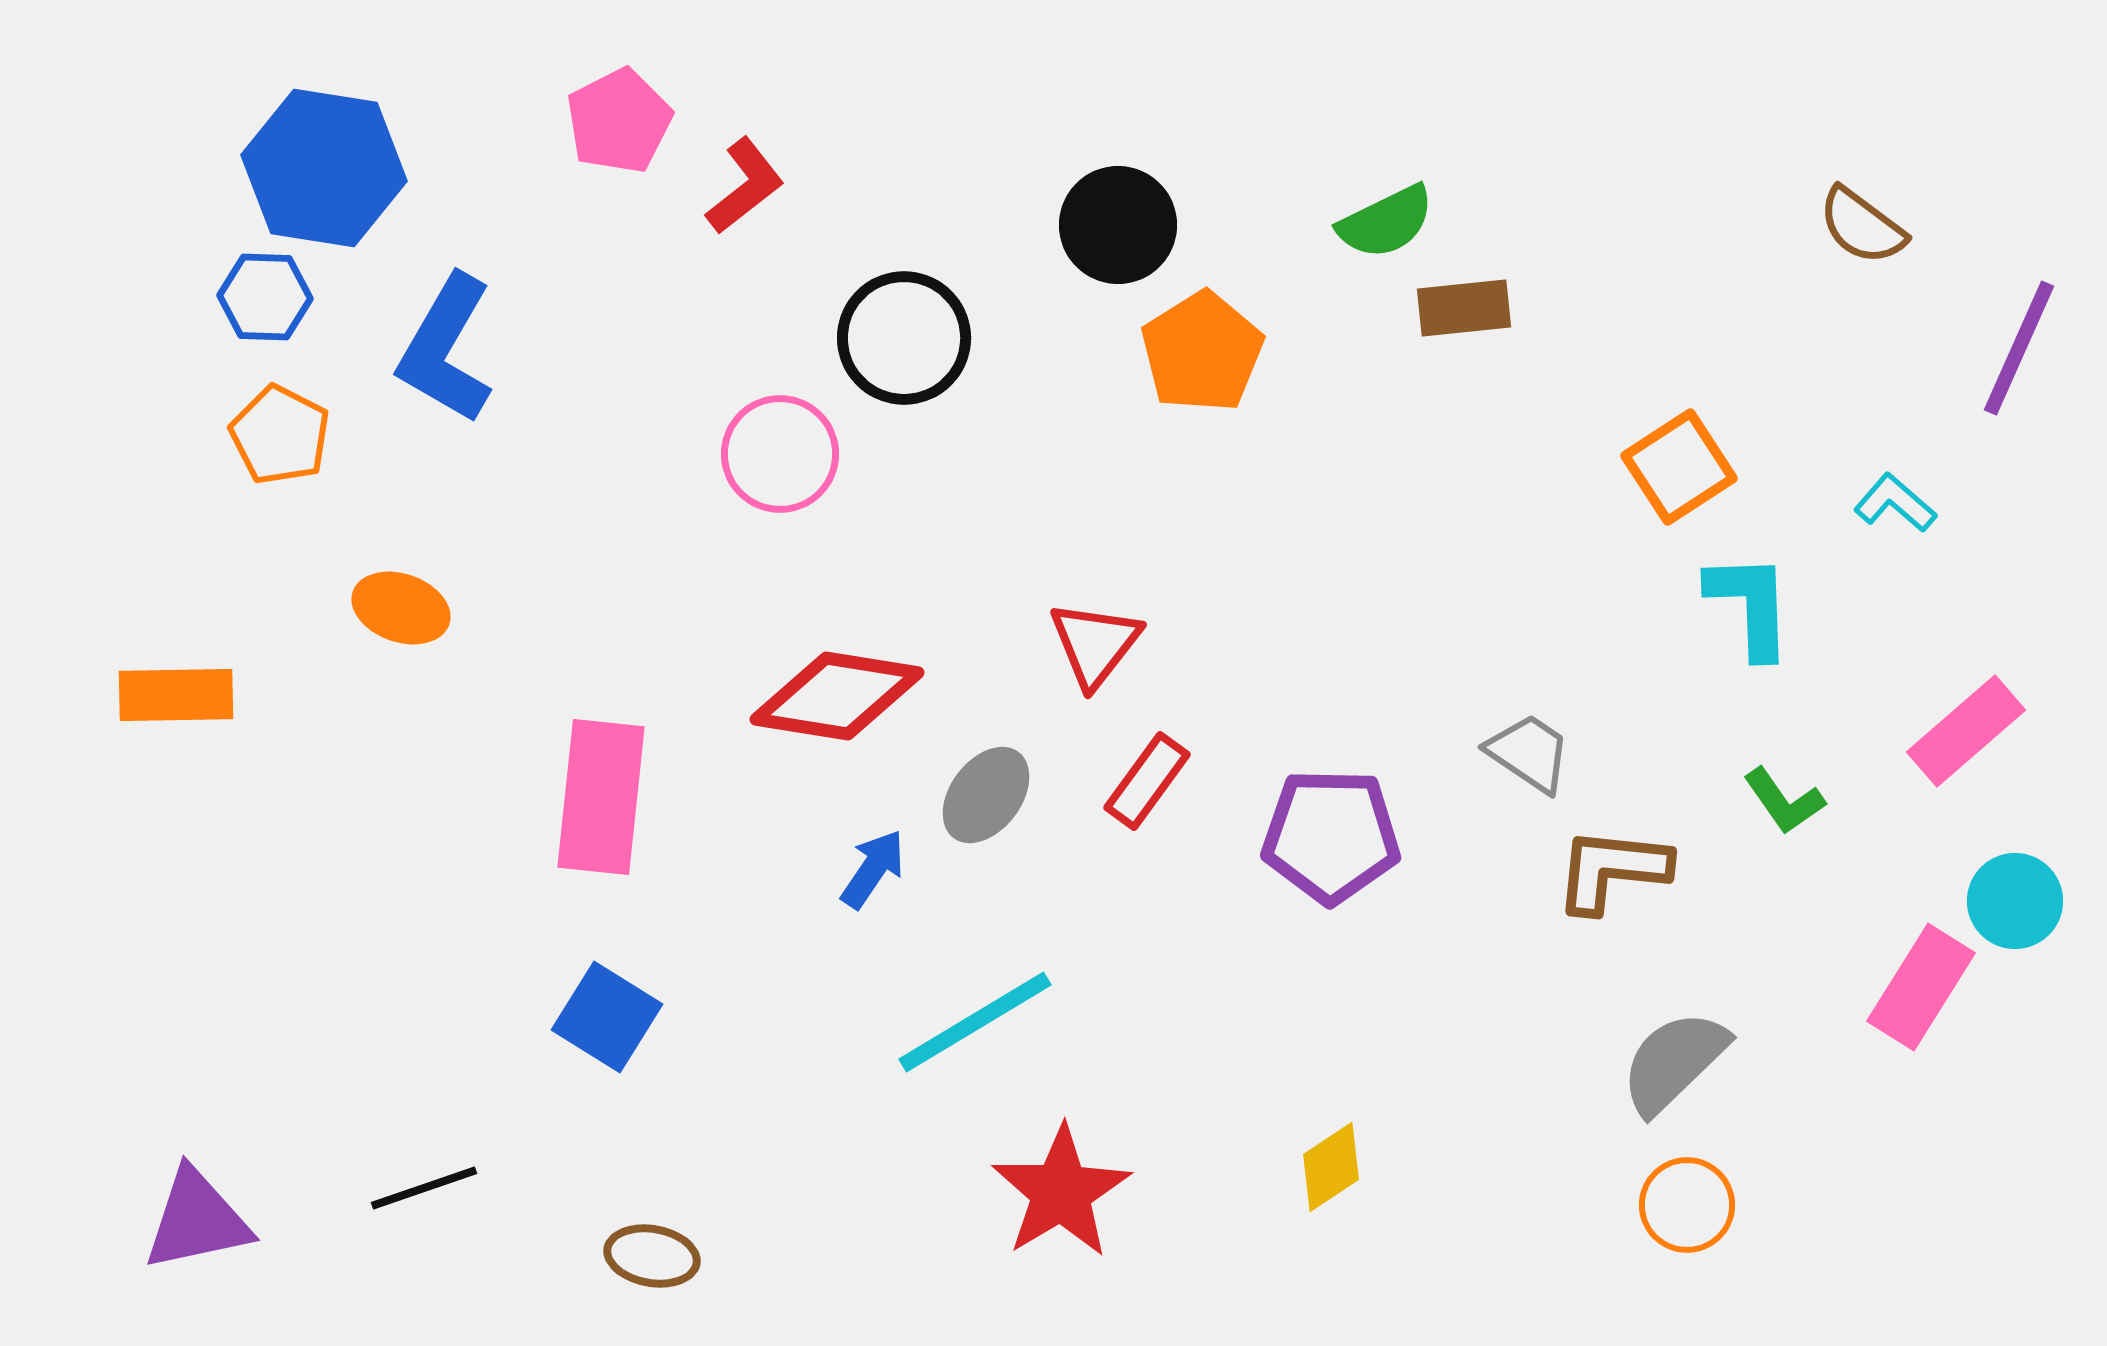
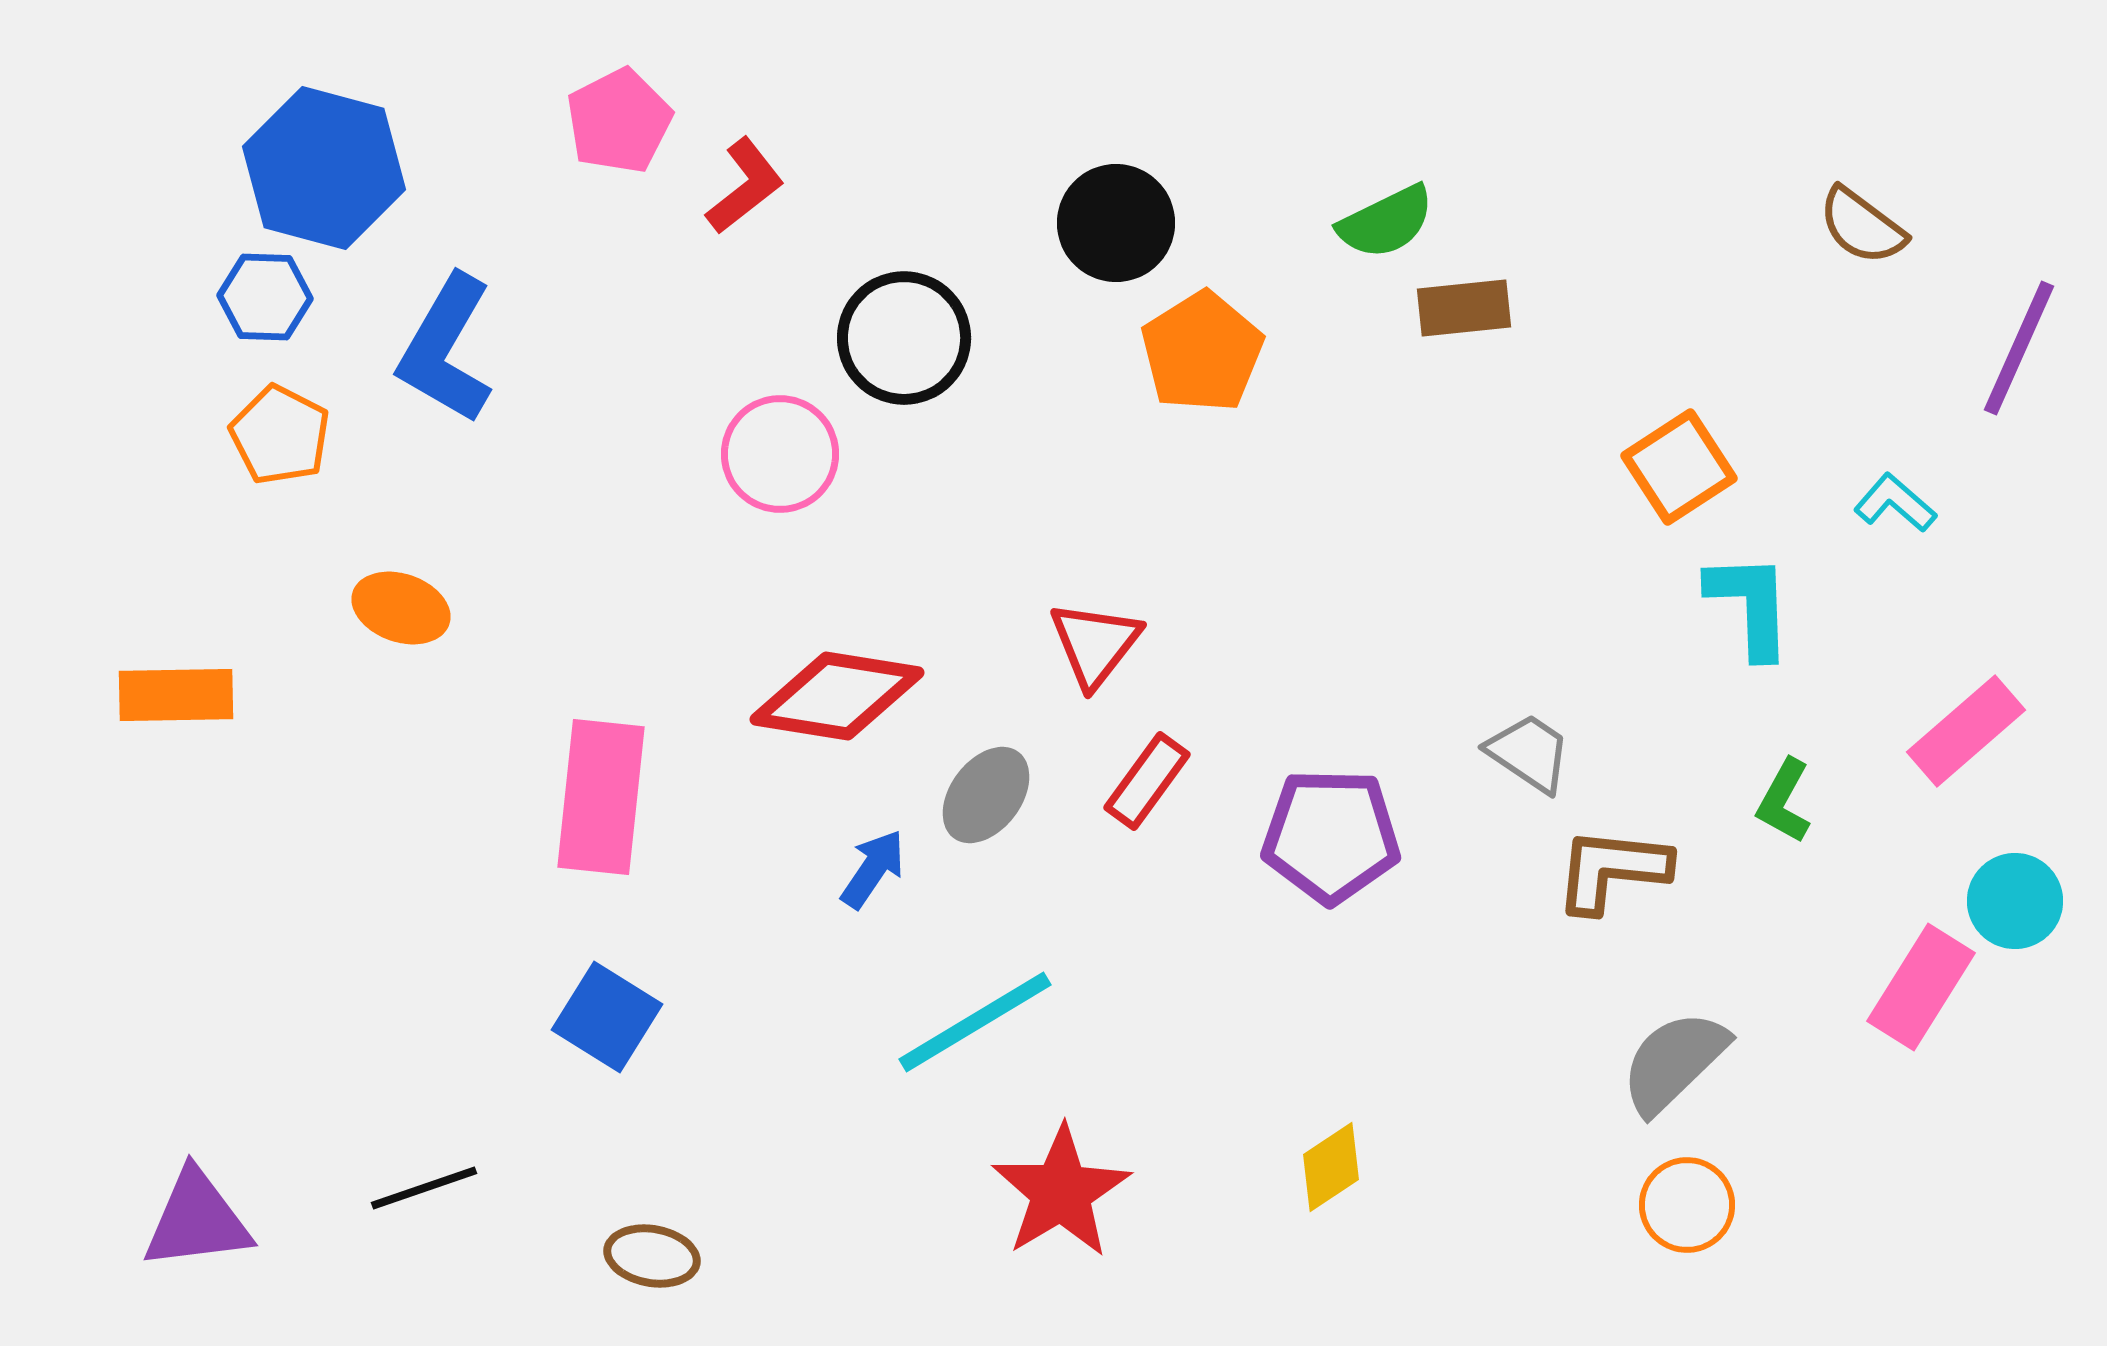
blue hexagon at (324, 168): rotated 6 degrees clockwise
black circle at (1118, 225): moved 2 px left, 2 px up
green L-shape at (1784, 801): rotated 64 degrees clockwise
purple triangle at (197, 1220): rotated 5 degrees clockwise
